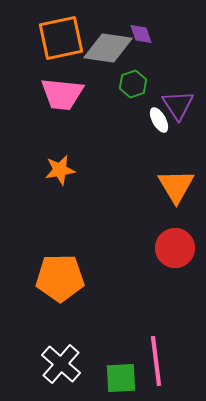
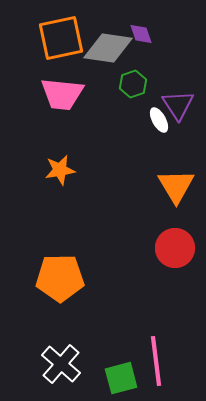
green square: rotated 12 degrees counterclockwise
